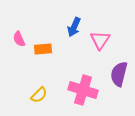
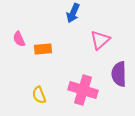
blue arrow: moved 1 px left, 14 px up
pink triangle: rotated 15 degrees clockwise
purple semicircle: rotated 15 degrees counterclockwise
yellow semicircle: rotated 114 degrees clockwise
